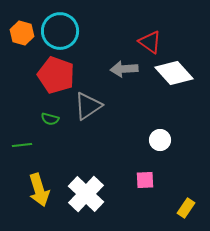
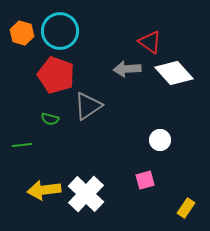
gray arrow: moved 3 px right
pink square: rotated 12 degrees counterclockwise
yellow arrow: moved 5 px right; rotated 100 degrees clockwise
